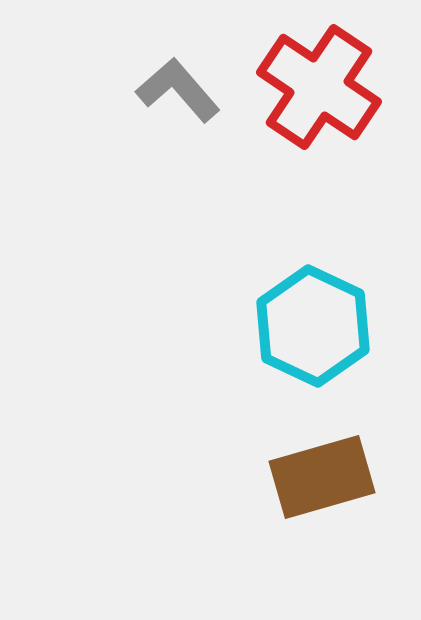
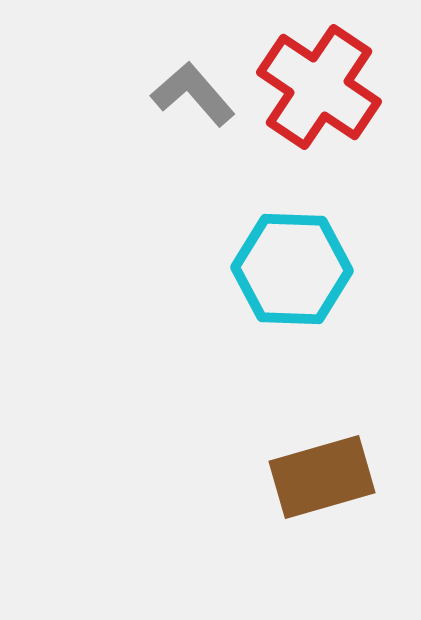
gray L-shape: moved 15 px right, 4 px down
cyan hexagon: moved 21 px left, 57 px up; rotated 23 degrees counterclockwise
